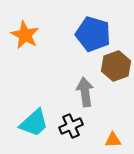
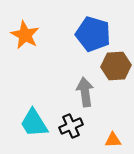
brown hexagon: rotated 16 degrees clockwise
cyan trapezoid: rotated 100 degrees clockwise
